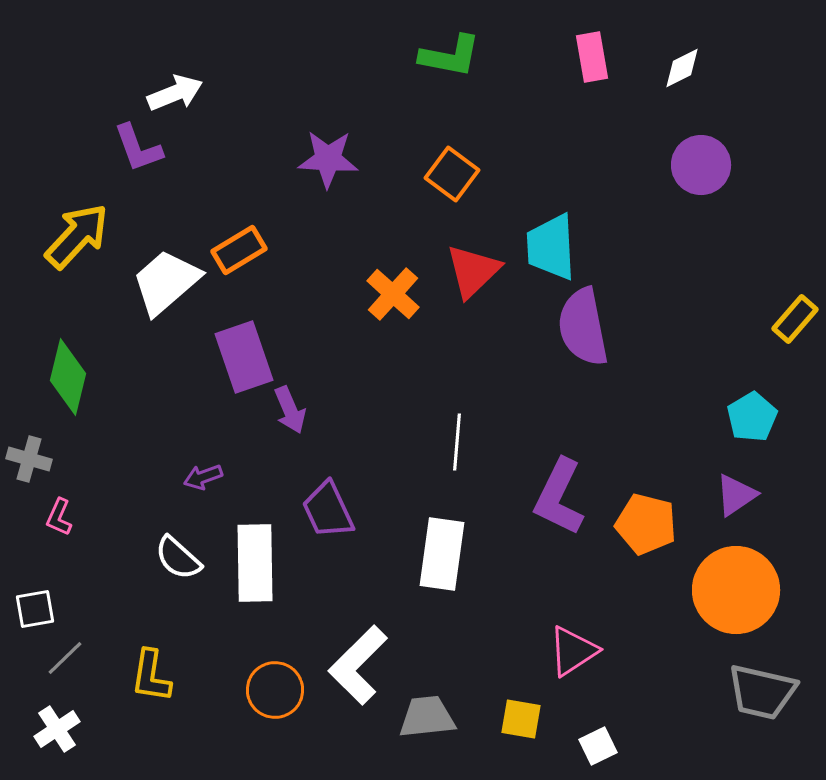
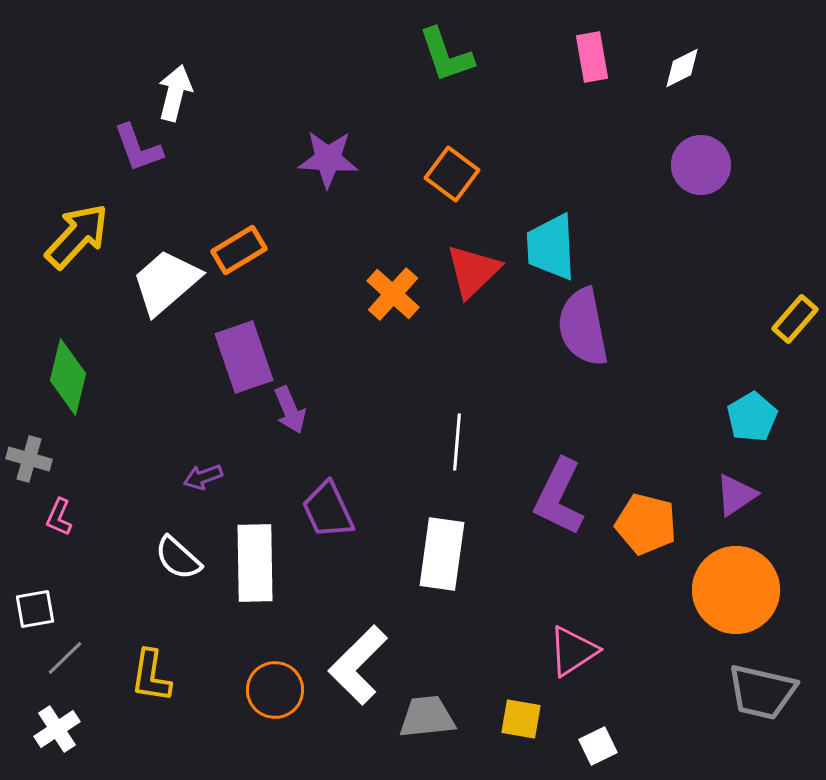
green L-shape at (450, 56): moved 4 px left, 1 px up; rotated 60 degrees clockwise
white arrow at (175, 93): rotated 54 degrees counterclockwise
